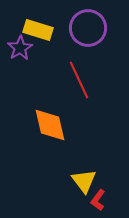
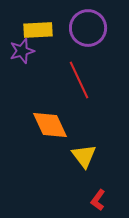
yellow rectangle: rotated 20 degrees counterclockwise
purple star: moved 2 px right, 3 px down; rotated 15 degrees clockwise
orange diamond: rotated 12 degrees counterclockwise
yellow triangle: moved 25 px up
